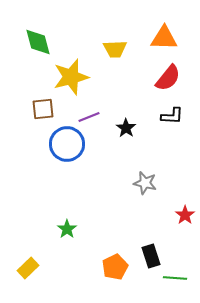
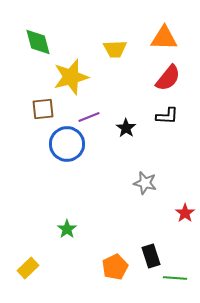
black L-shape: moved 5 px left
red star: moved 2 px up
